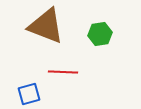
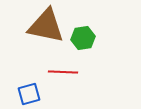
brown triangle: rotated 9 degrees counterclockwise
green hexagon: moved 17 px left, 4 px down
